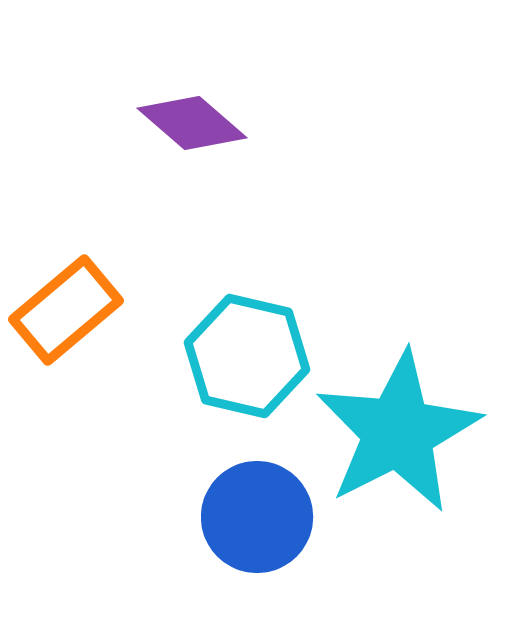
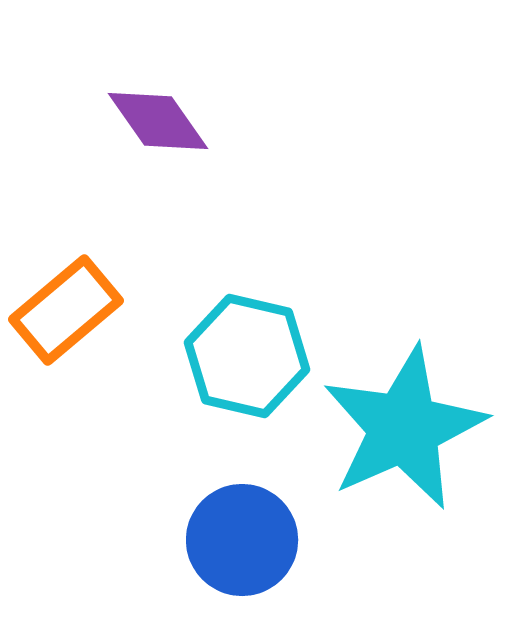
purple diamond: moved 34 px left, 2 px up; rotated 14 degrees clockwise
cyan star: moved 6 px right, 4 px up; rotated 3 degrees clockwise
blue circle: moved 15 px left, 23 px down
